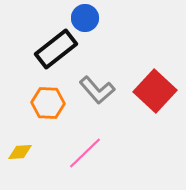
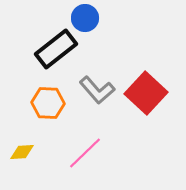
red square: moved 9 px left, 2 px down
yellow diamond: moved 2 px right
